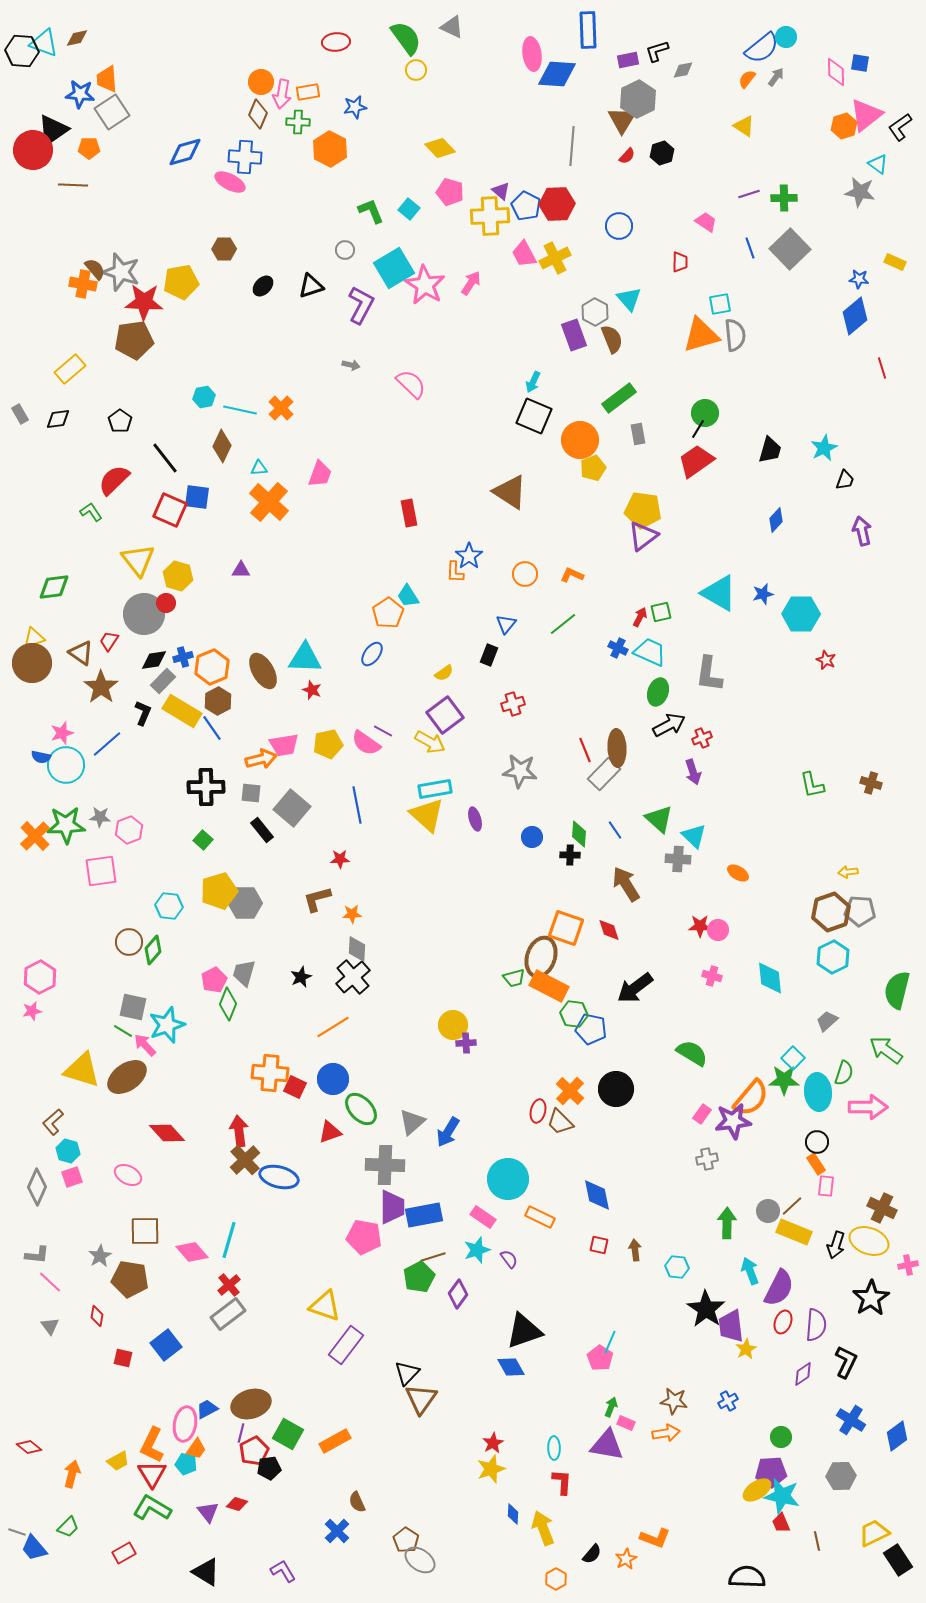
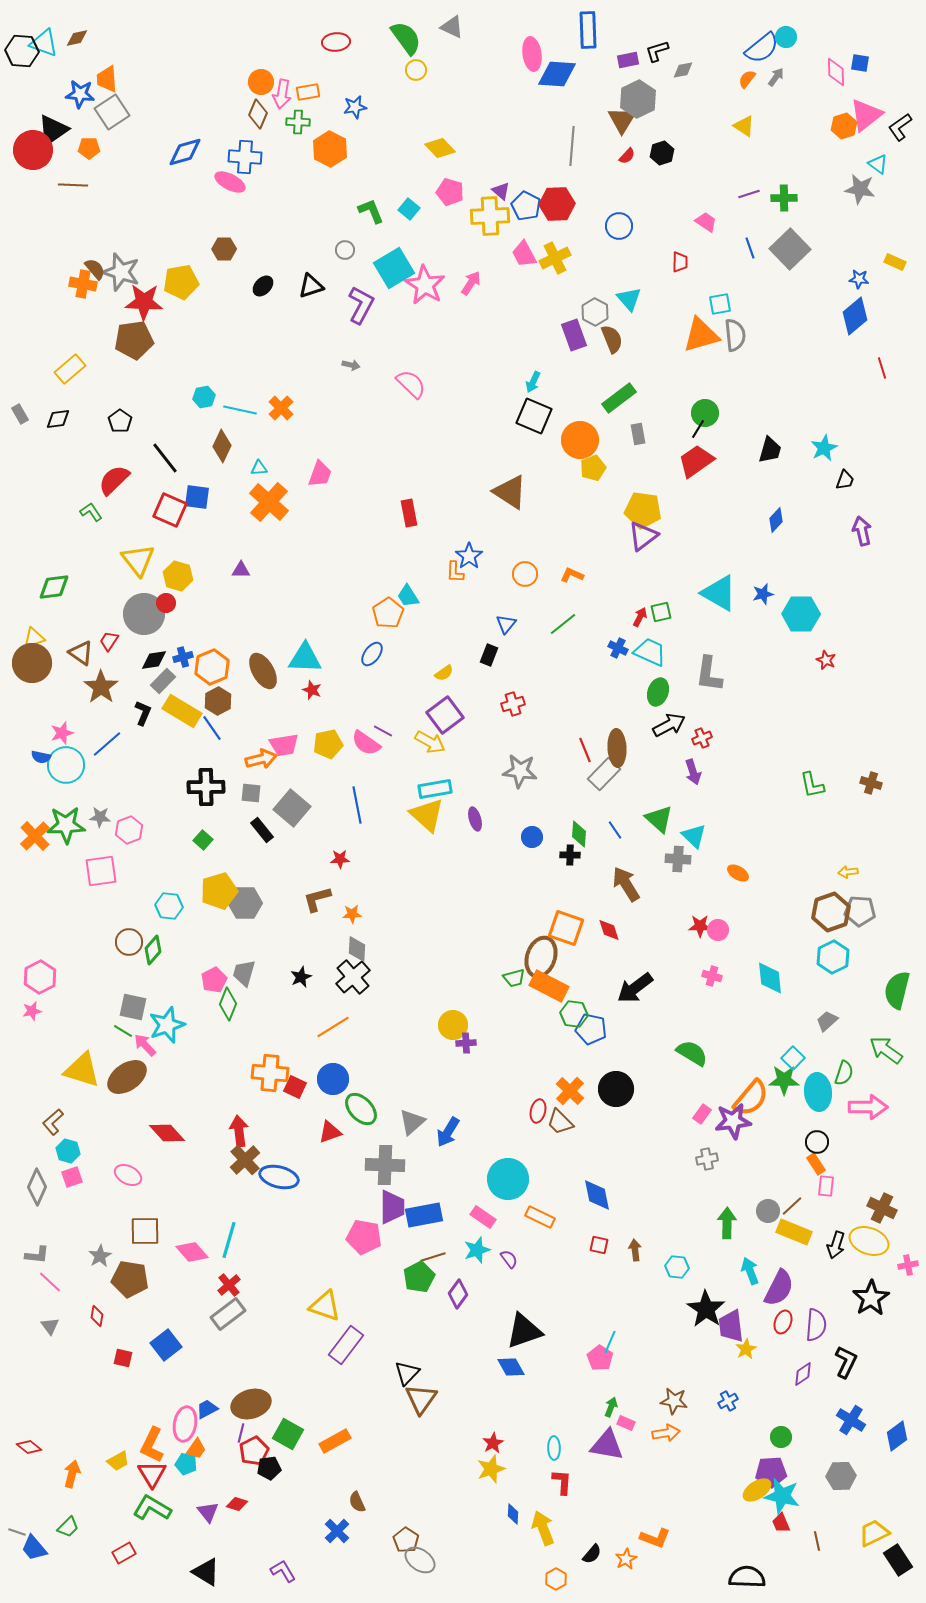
gray star at (860, 192): moved 3 px up
